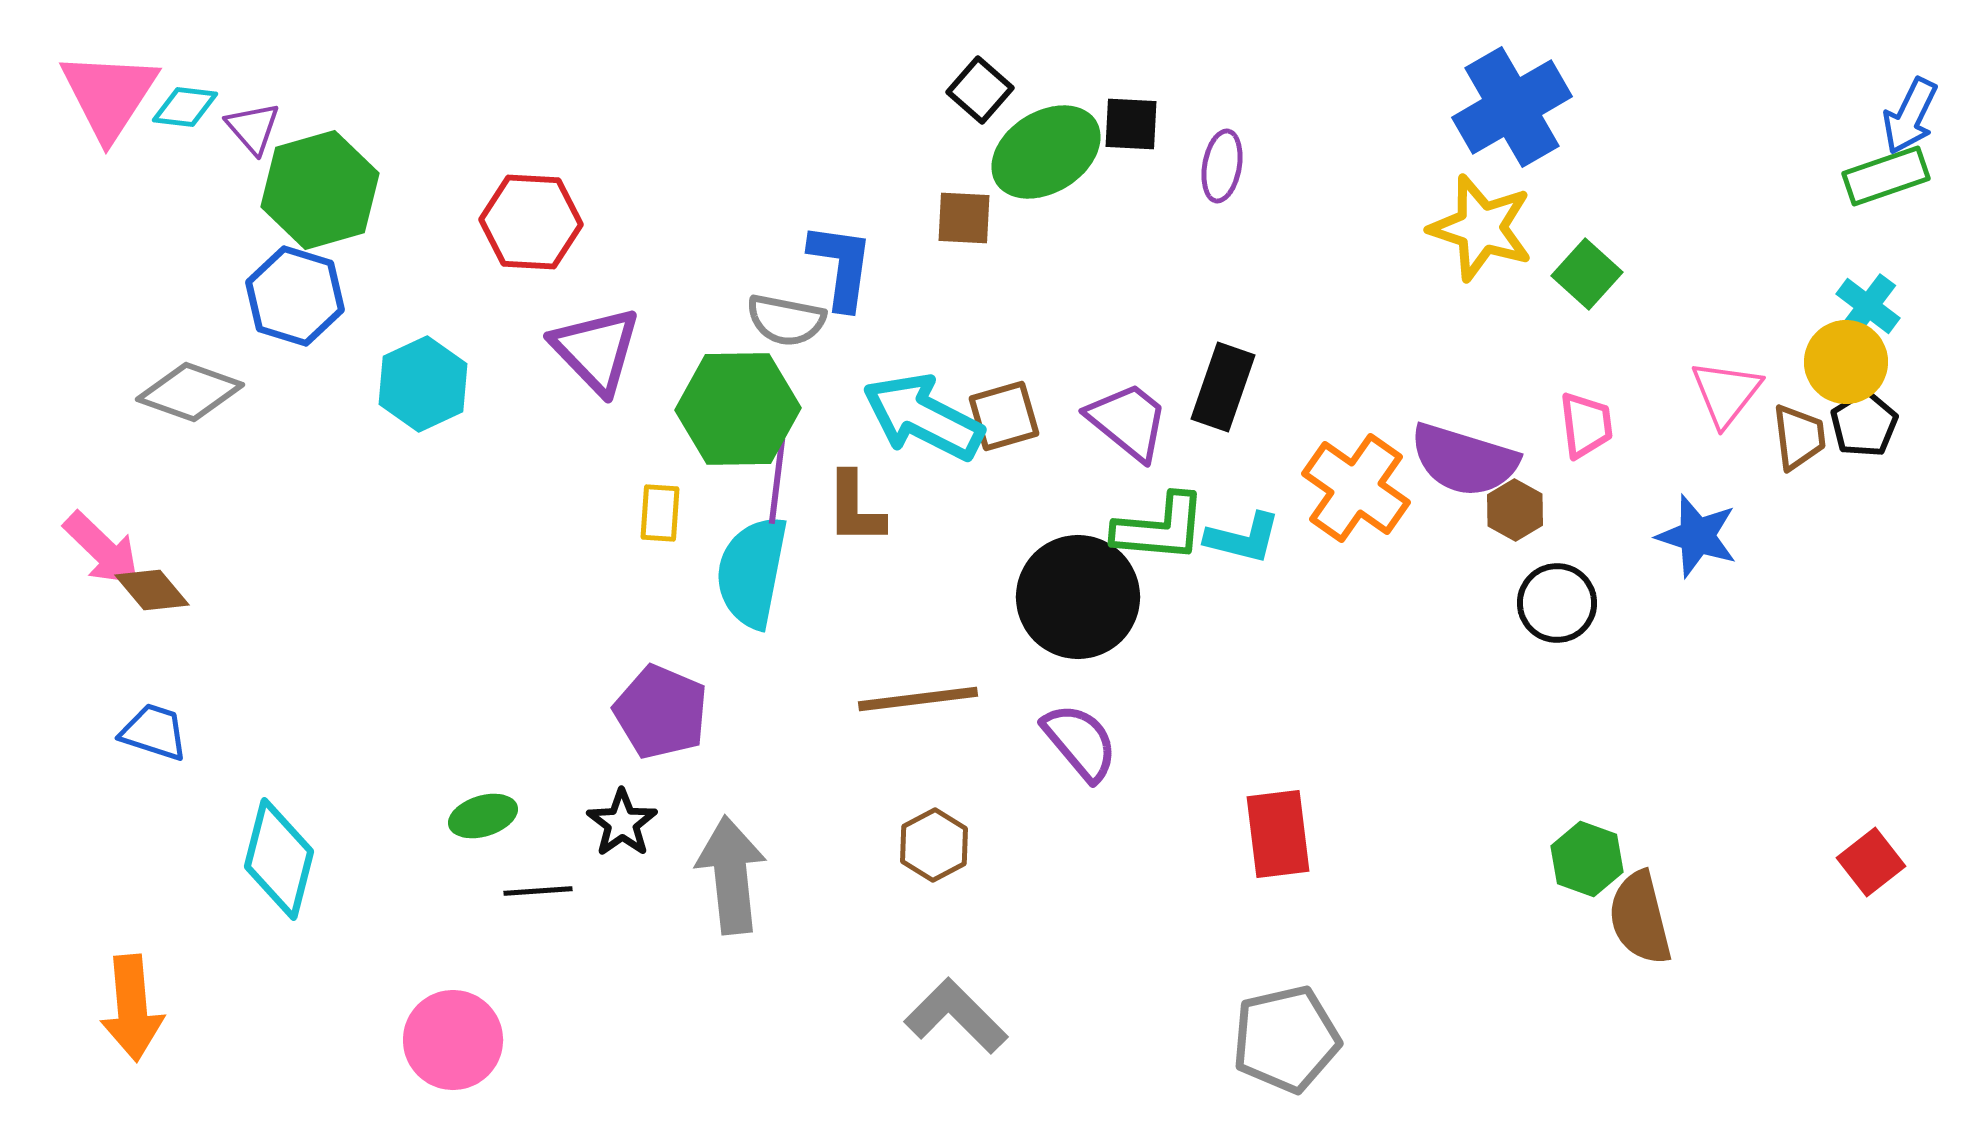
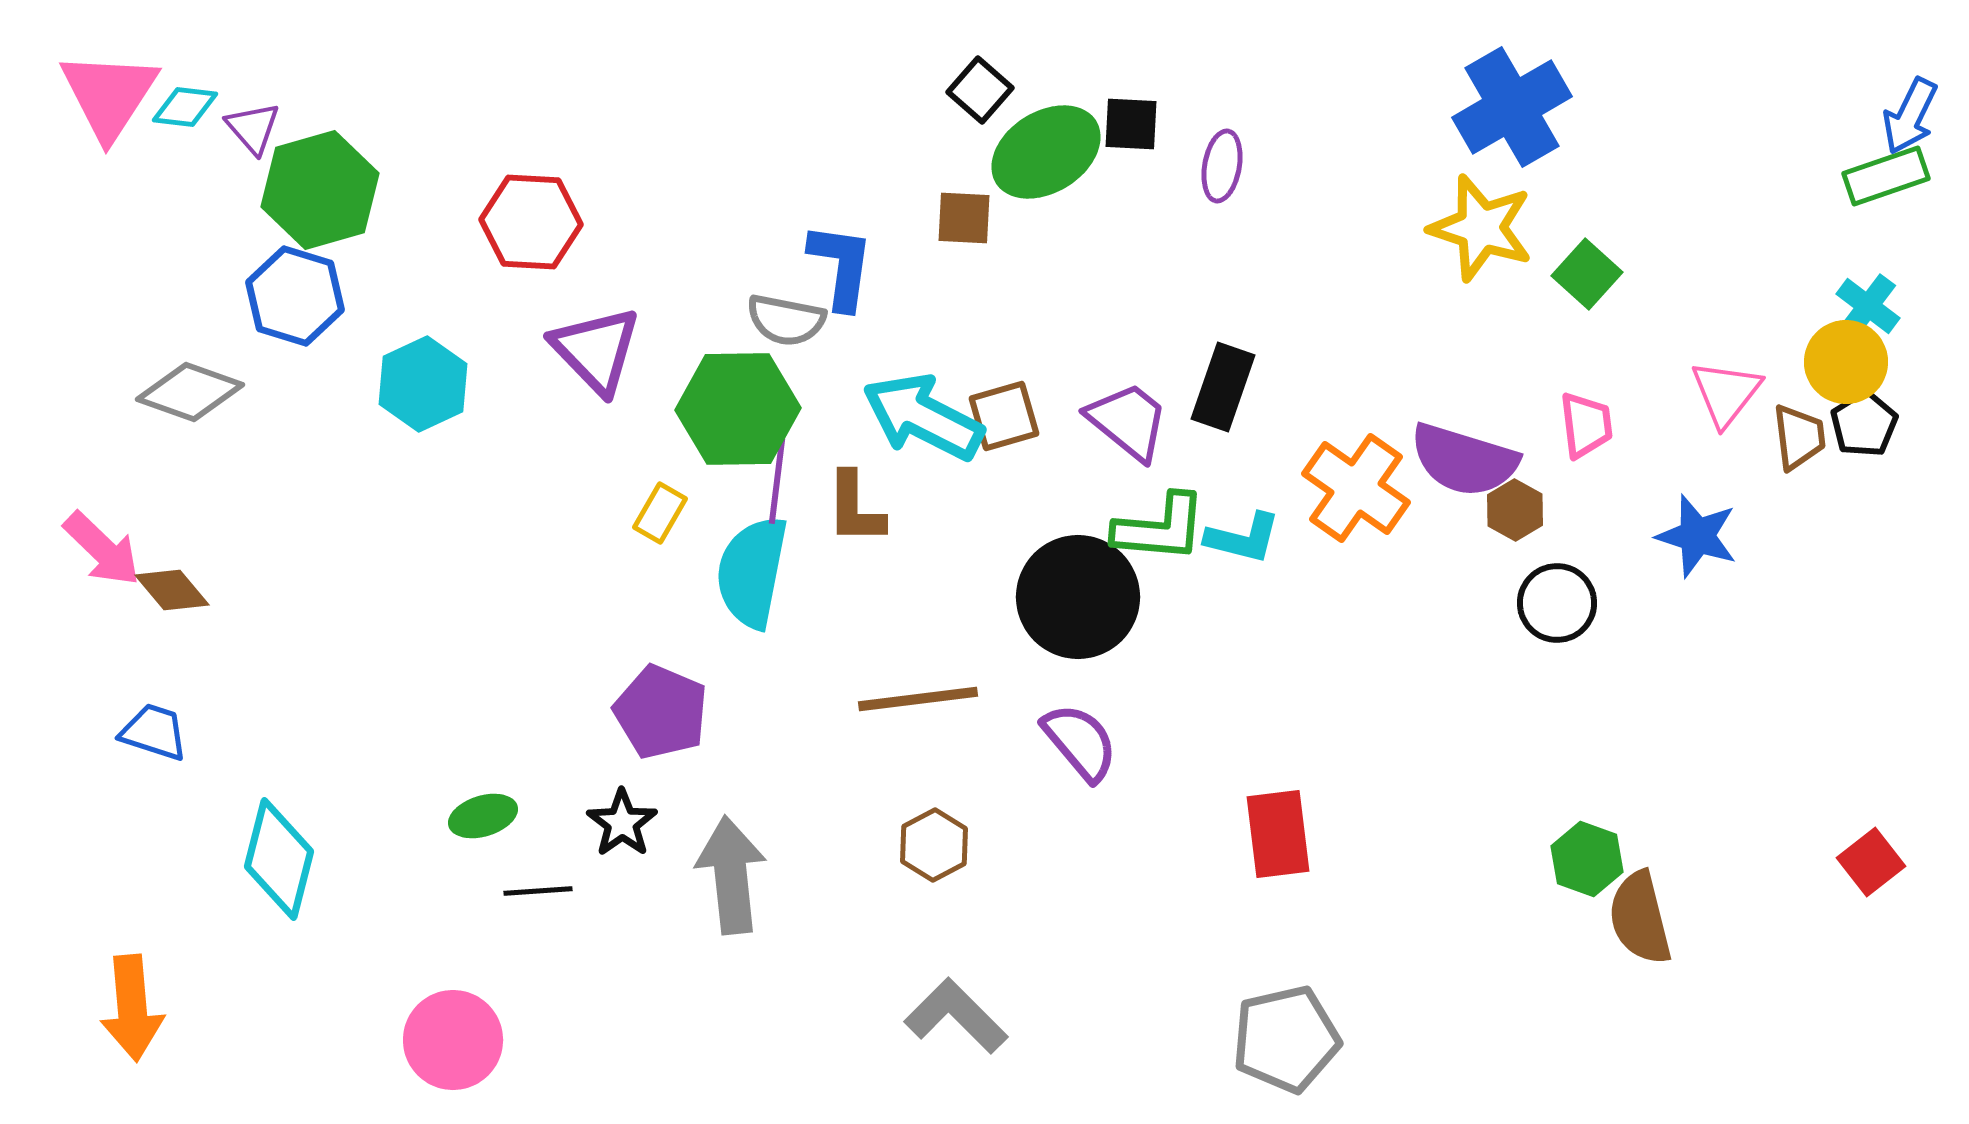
yellow rectangle at (660, 513): rotated 26 degrees clockwise
brown diamond at (152, 590): moved 20 px right
